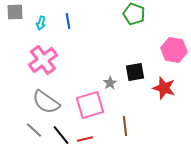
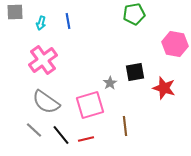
green pentagon: rotated 30 degrees counterclockwise
pink hexagon: moved 1 px right, 6 px up
red line: moved 1 px right
